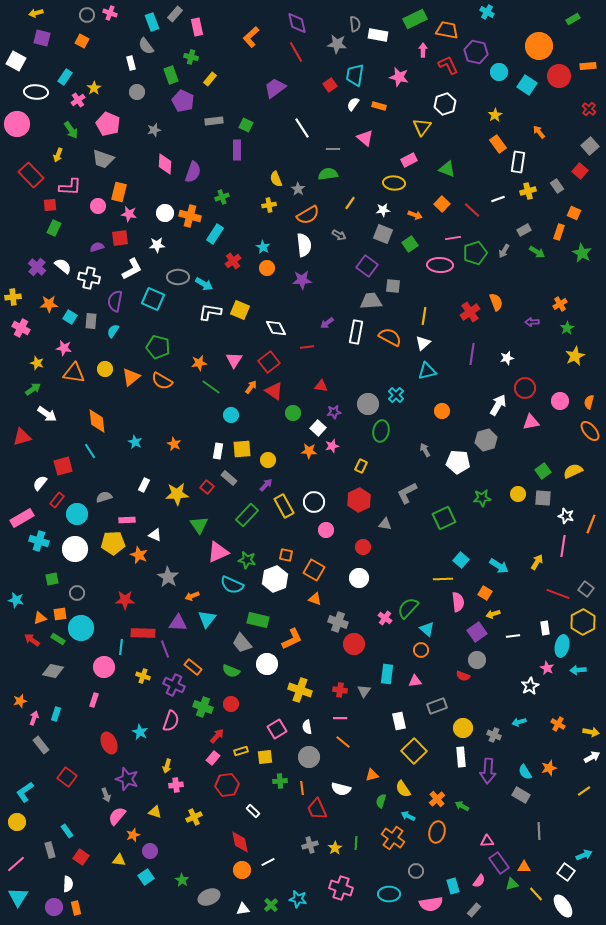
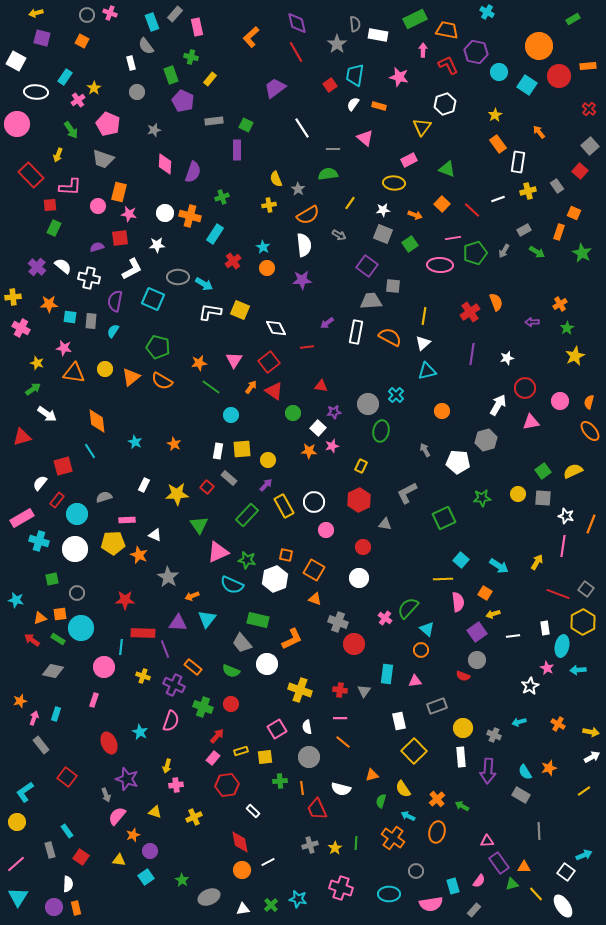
gray star at (337, 44): rotated 30 degrees clockwise
cyan square at (70, 317): rotated 24 degrees counterclockwise
